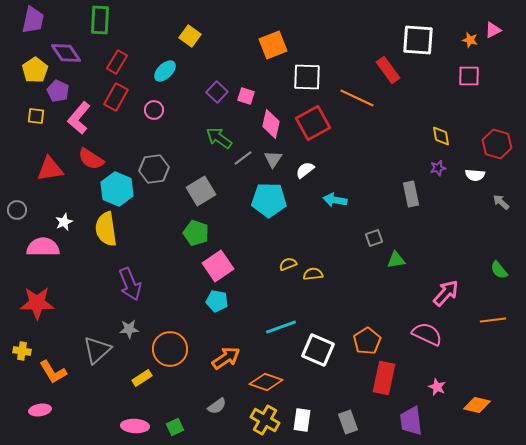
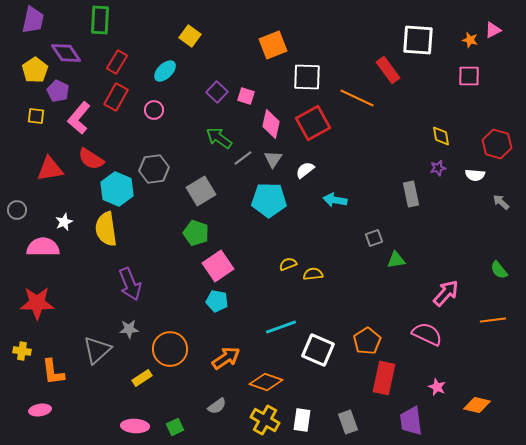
orange L-shape at (53, 372): rotated 24 degrees clockwise
